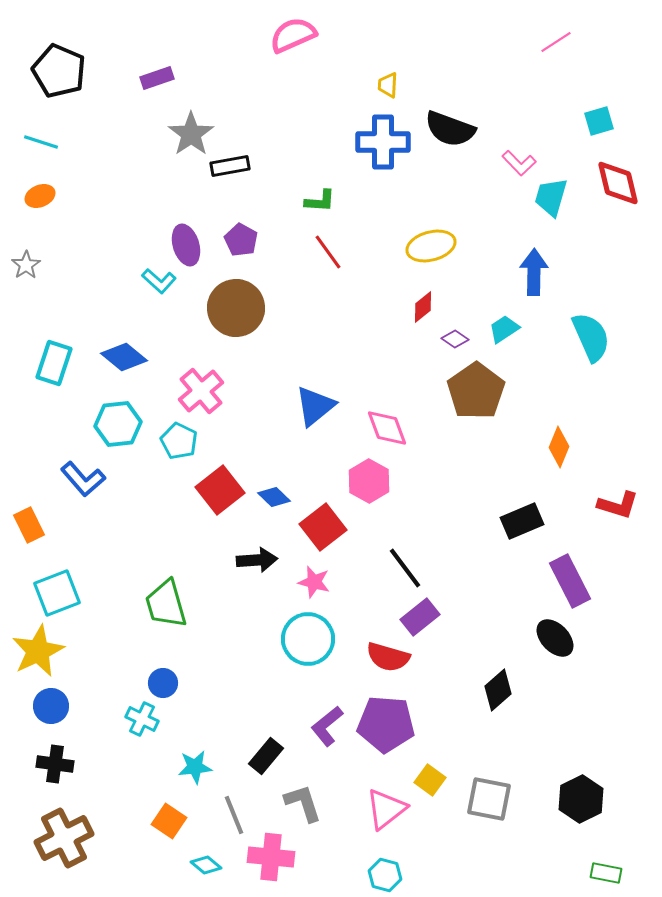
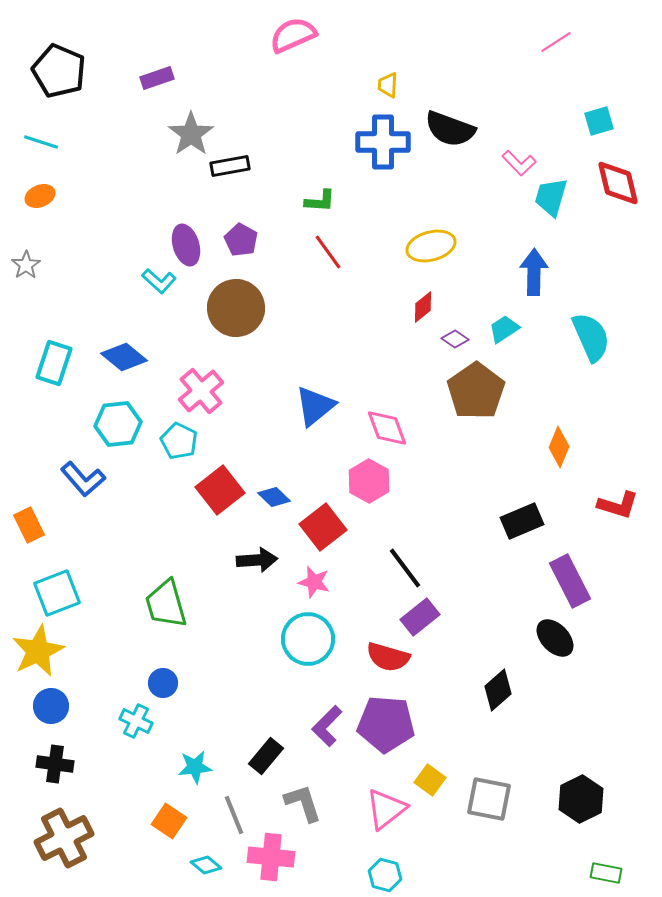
cyan cross at (142, 719): moved 6 px left, 2 px down
purple L-shape at (327, 726): rotated 6 degrees counterclockwise
